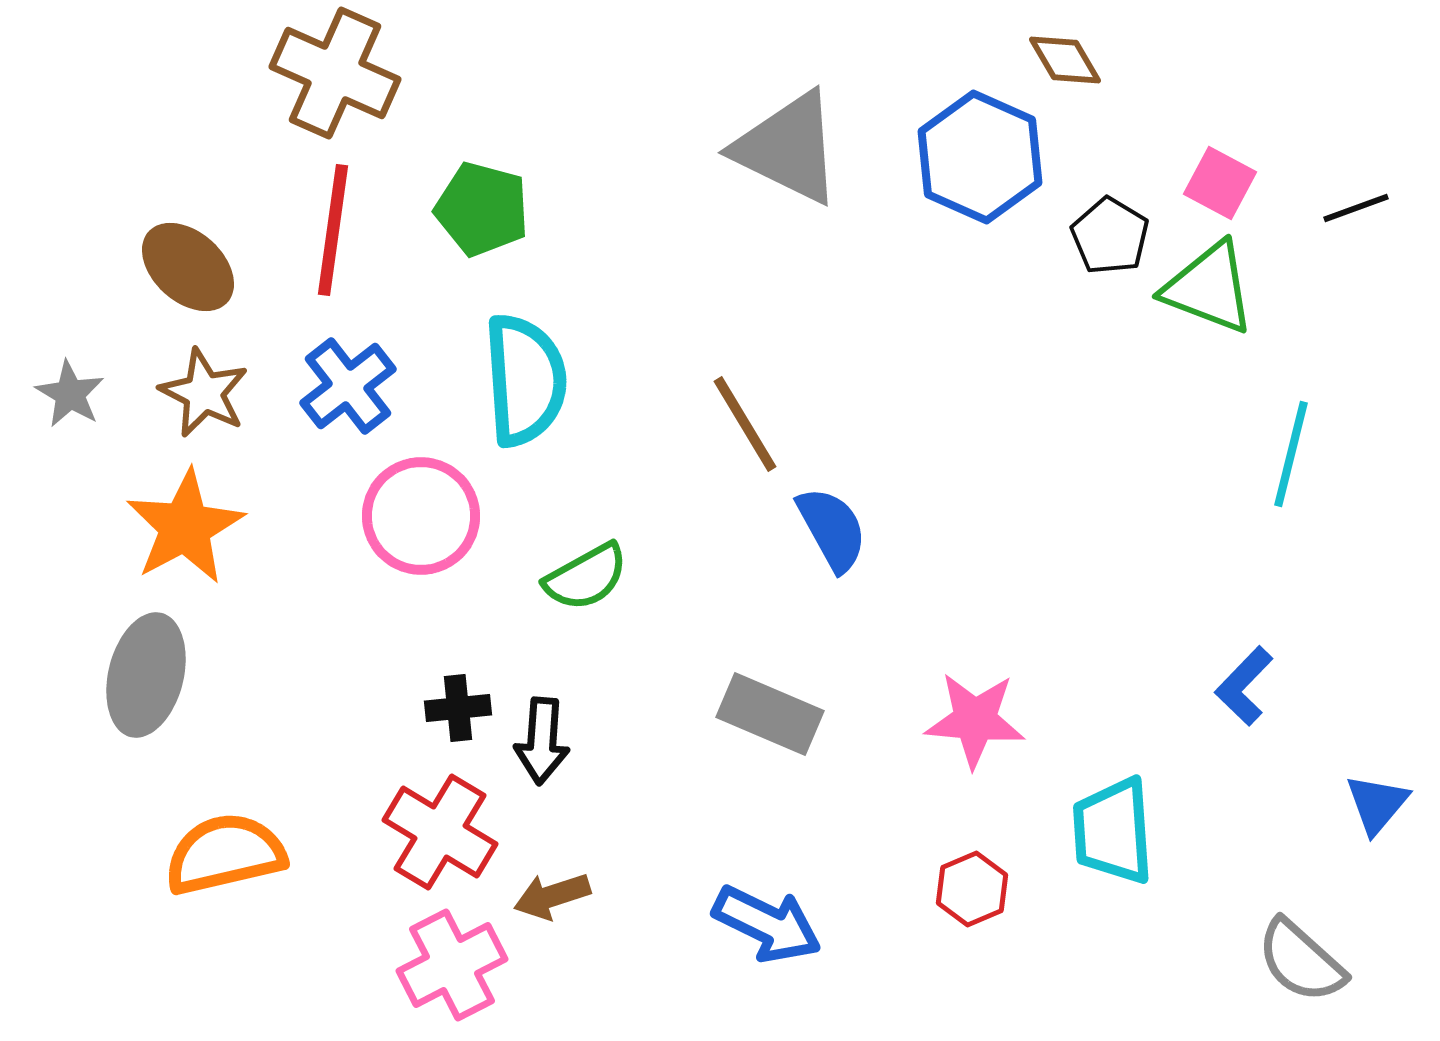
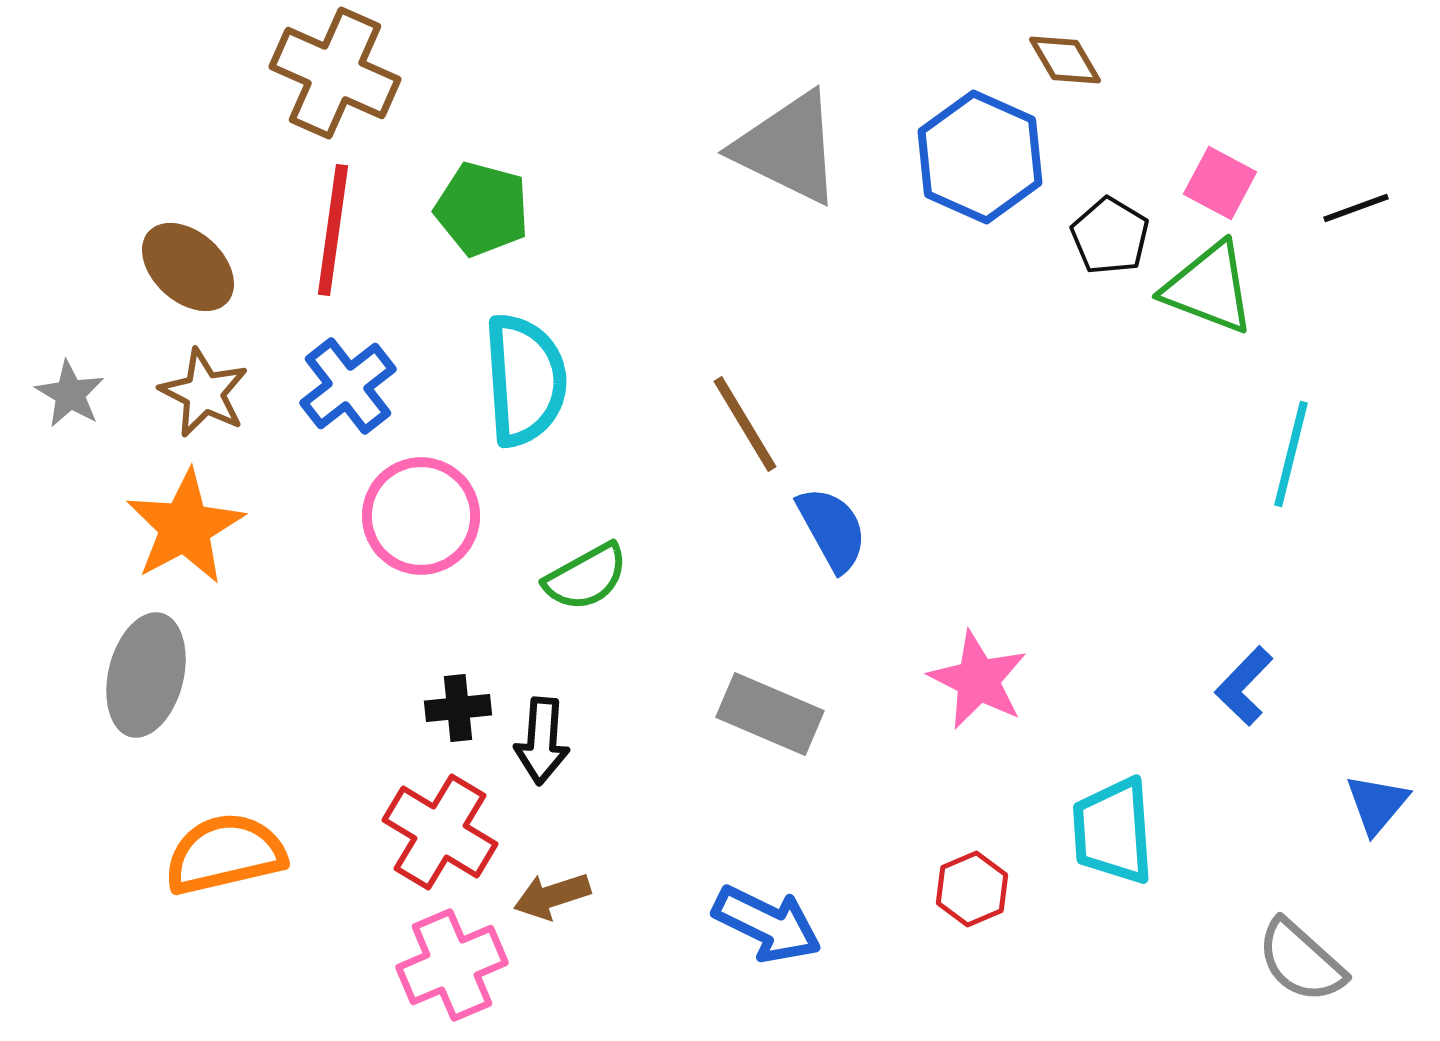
pink star: moved 3 px right, 40 px up; rotated 22 degrees clockwise
pink cross: rotated 4 degrees clockwise
